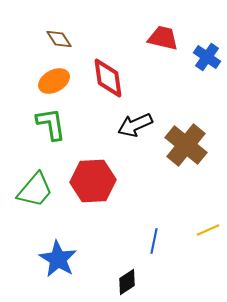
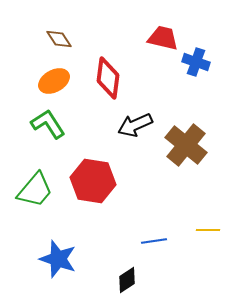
blue cross: moved 11 px left, 5 px down; rotated 16 degrees counterclockwise
red diamond: rotated 15 degrees clockwise
green L-shape: moved 3 px left; rotated 24 degrees counterclockwise
red hexagon: rotated 12 degrees clockwise
yellow line: rotated 25 degrees clockwise
blue line: rotated 70 degrees clockwise
blue star: rotated 12 degrees counterclockwise
black diamond: moved 2 px up
